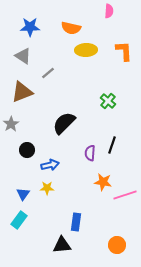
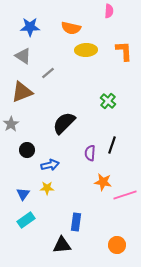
cyan rectangle: moved 7 px right; rotated 18 degrees clockwise
